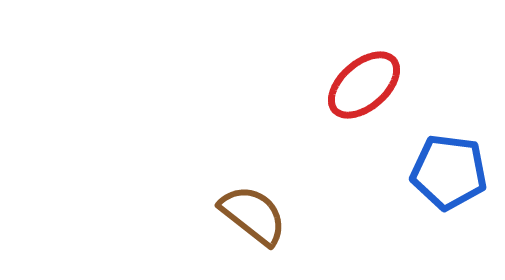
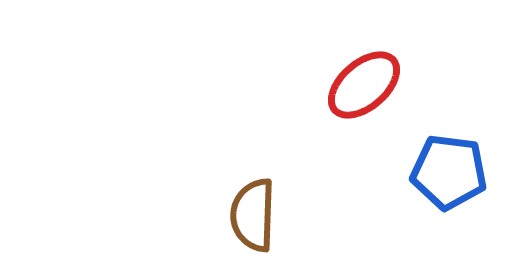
brown semicircle: rotated 126 degrees counterclockwise
